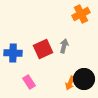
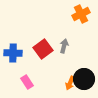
red square: rotated 12 degrees counterclockwise
pink rectangle: moved 2 px left
